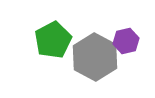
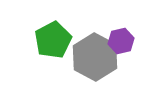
purple hexagon: moved 5 px left
